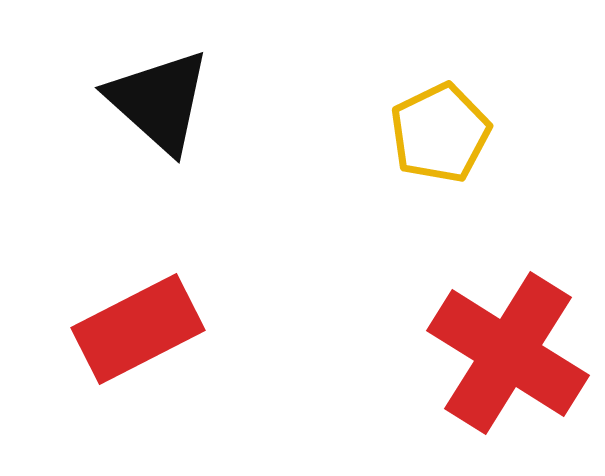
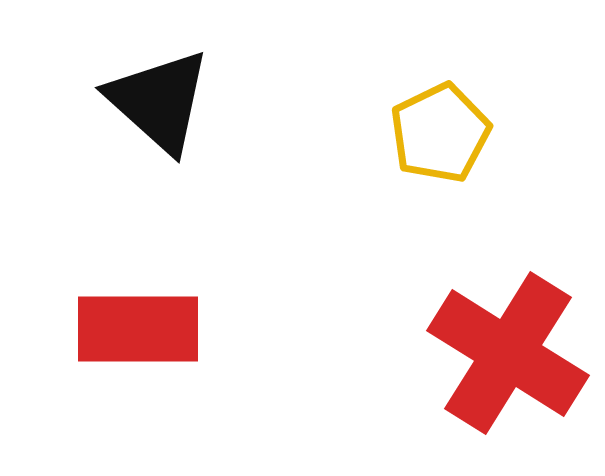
red rectangle: rotated 27 degrees clockwise
